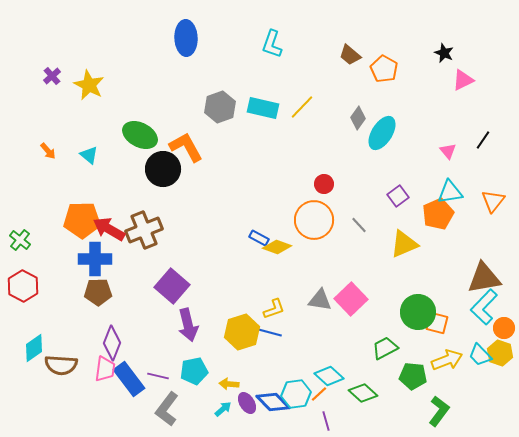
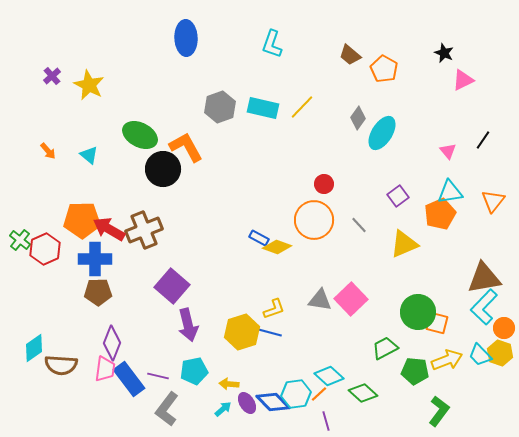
orange pentagon at (438, 214): moved 2 px right
red hexagon at (23, 286): moved 22 px right, 37 px up; rotated 8 degrees clockwise
green pentagon at (413, 376): moved 2 px right, 5 px up
